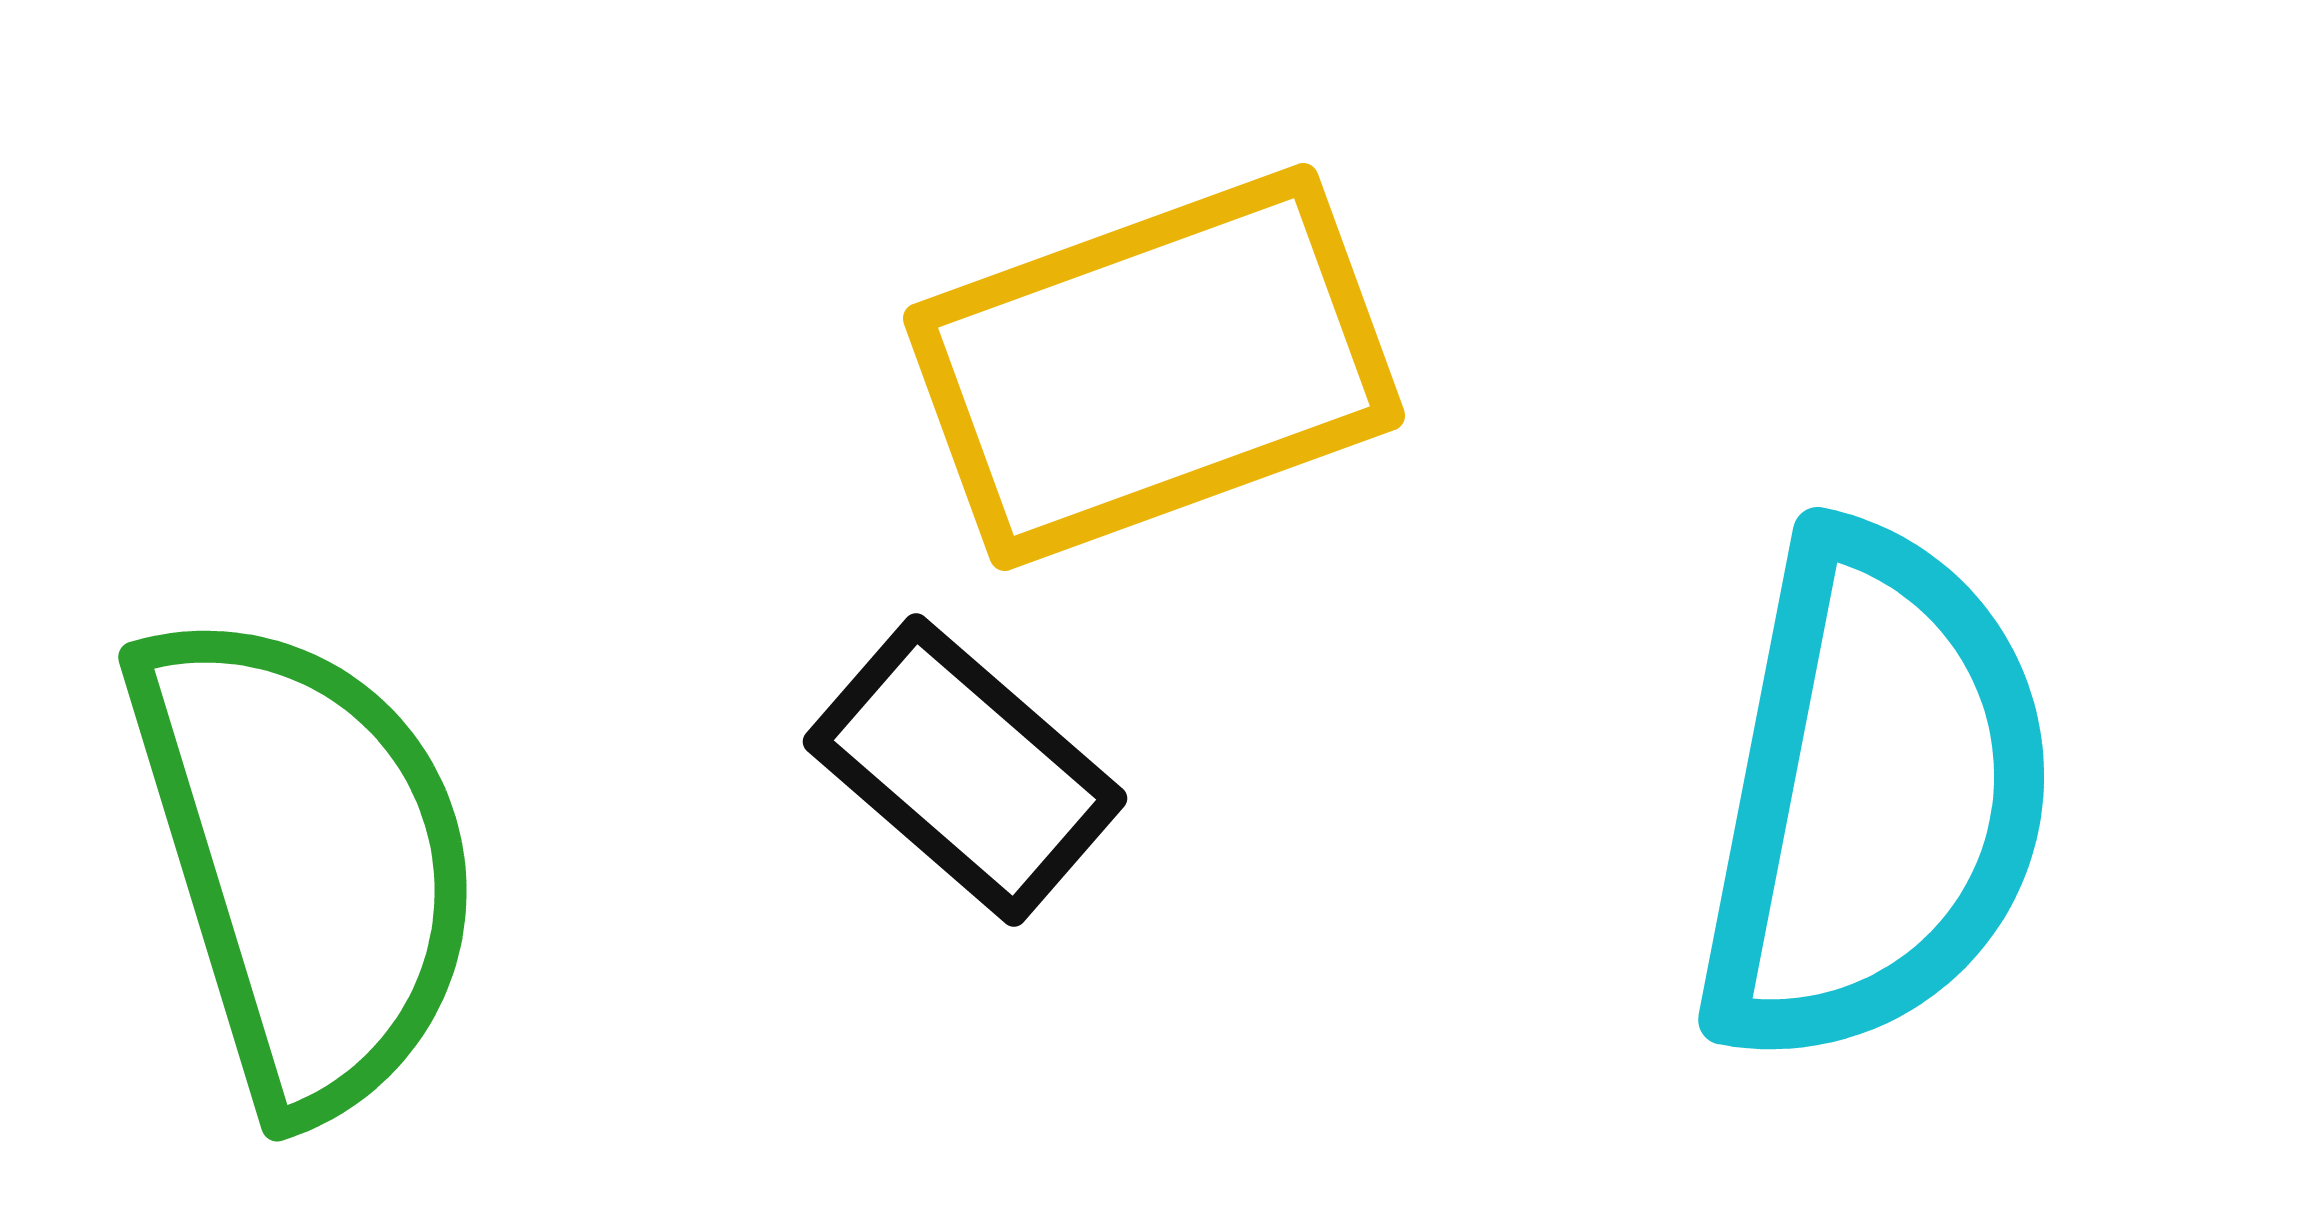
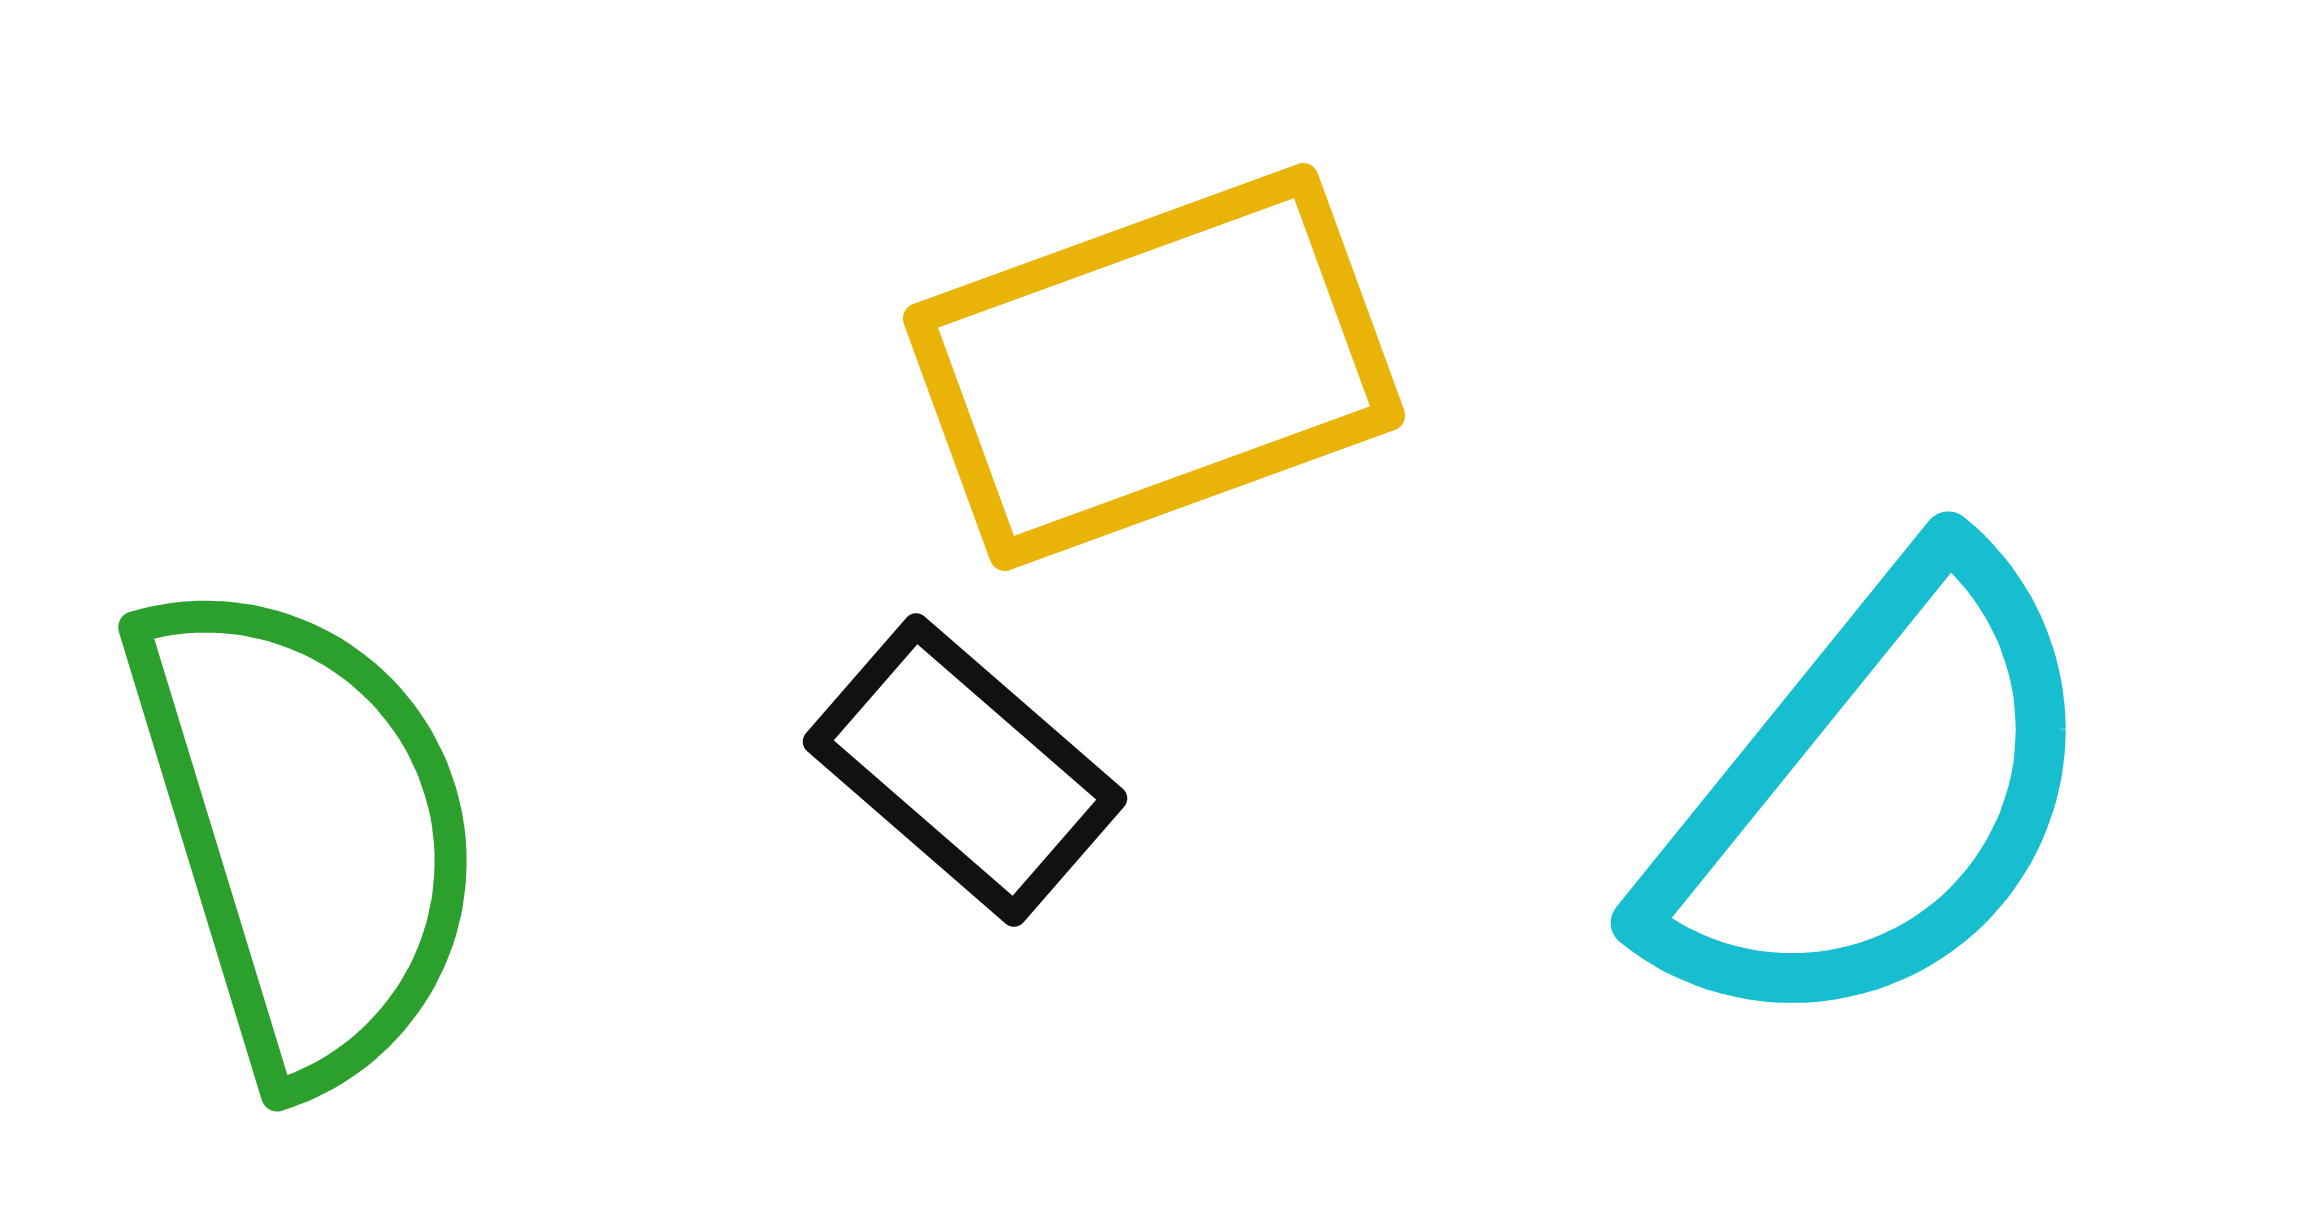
cyan semicircle: rotated 28 degrees clockwise
green semicircle: moved 30 px up
